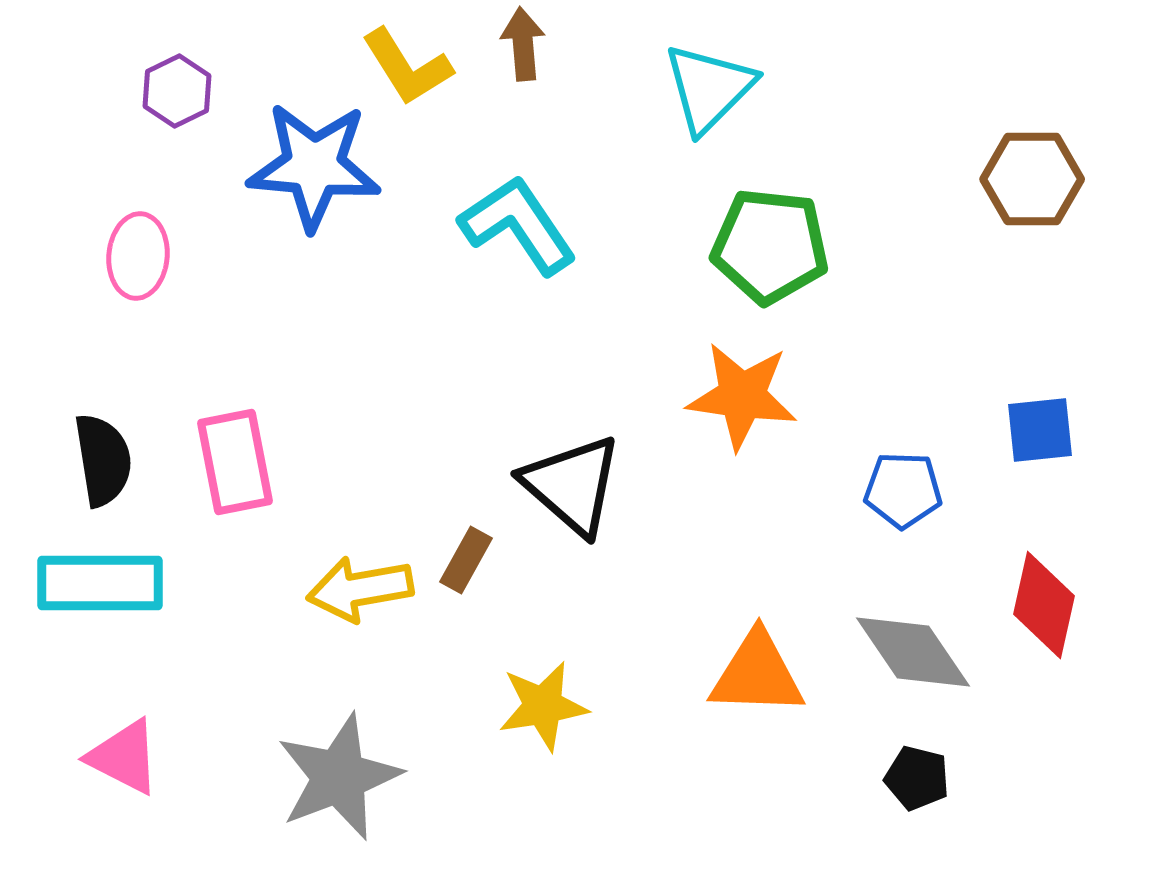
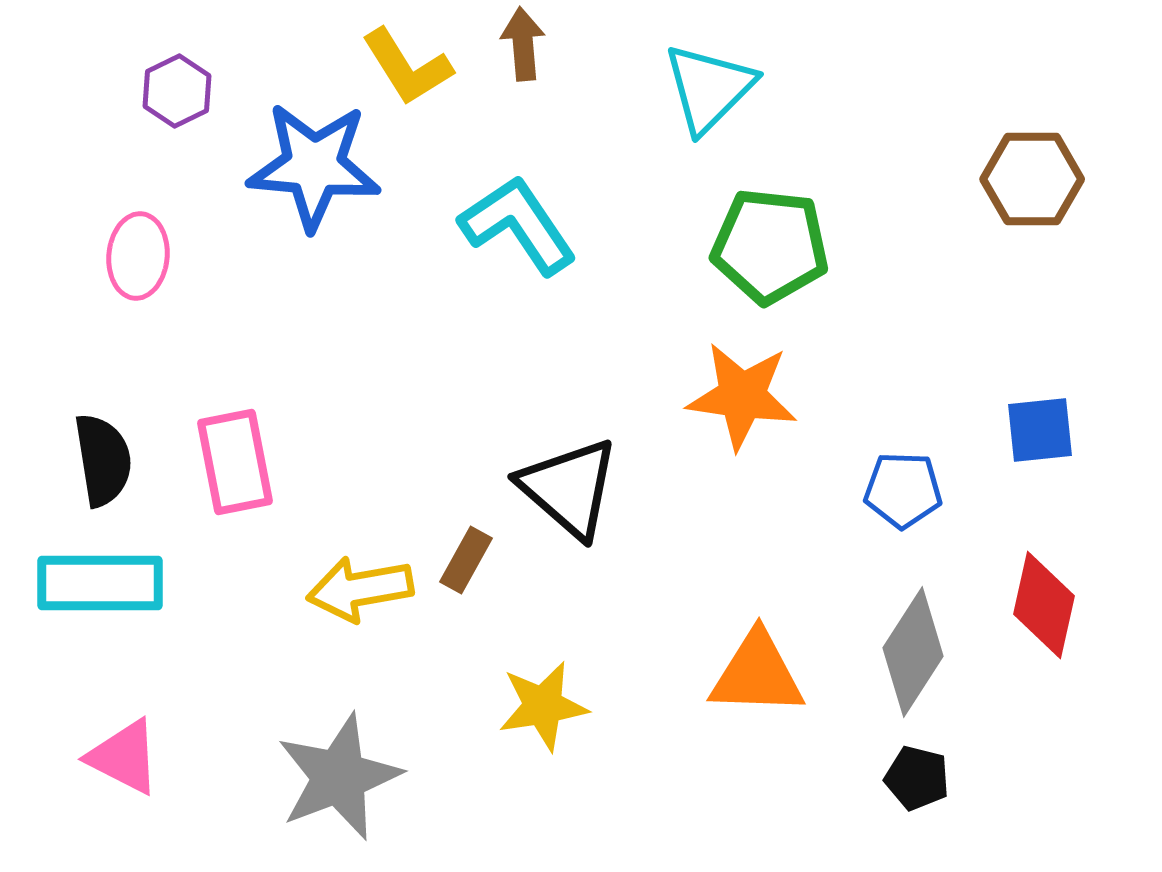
black triangle: moved 3 px left, 3 px down
gray diamond: rotated 67 degrees clockwise
